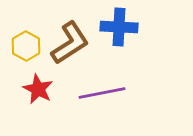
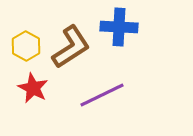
brown L-shape: moved 1 px right, 4 px down
red star: moved 5 px left, 1 px up
purple line: moved 2 px down; rotated 15 degrees counterclockwise
